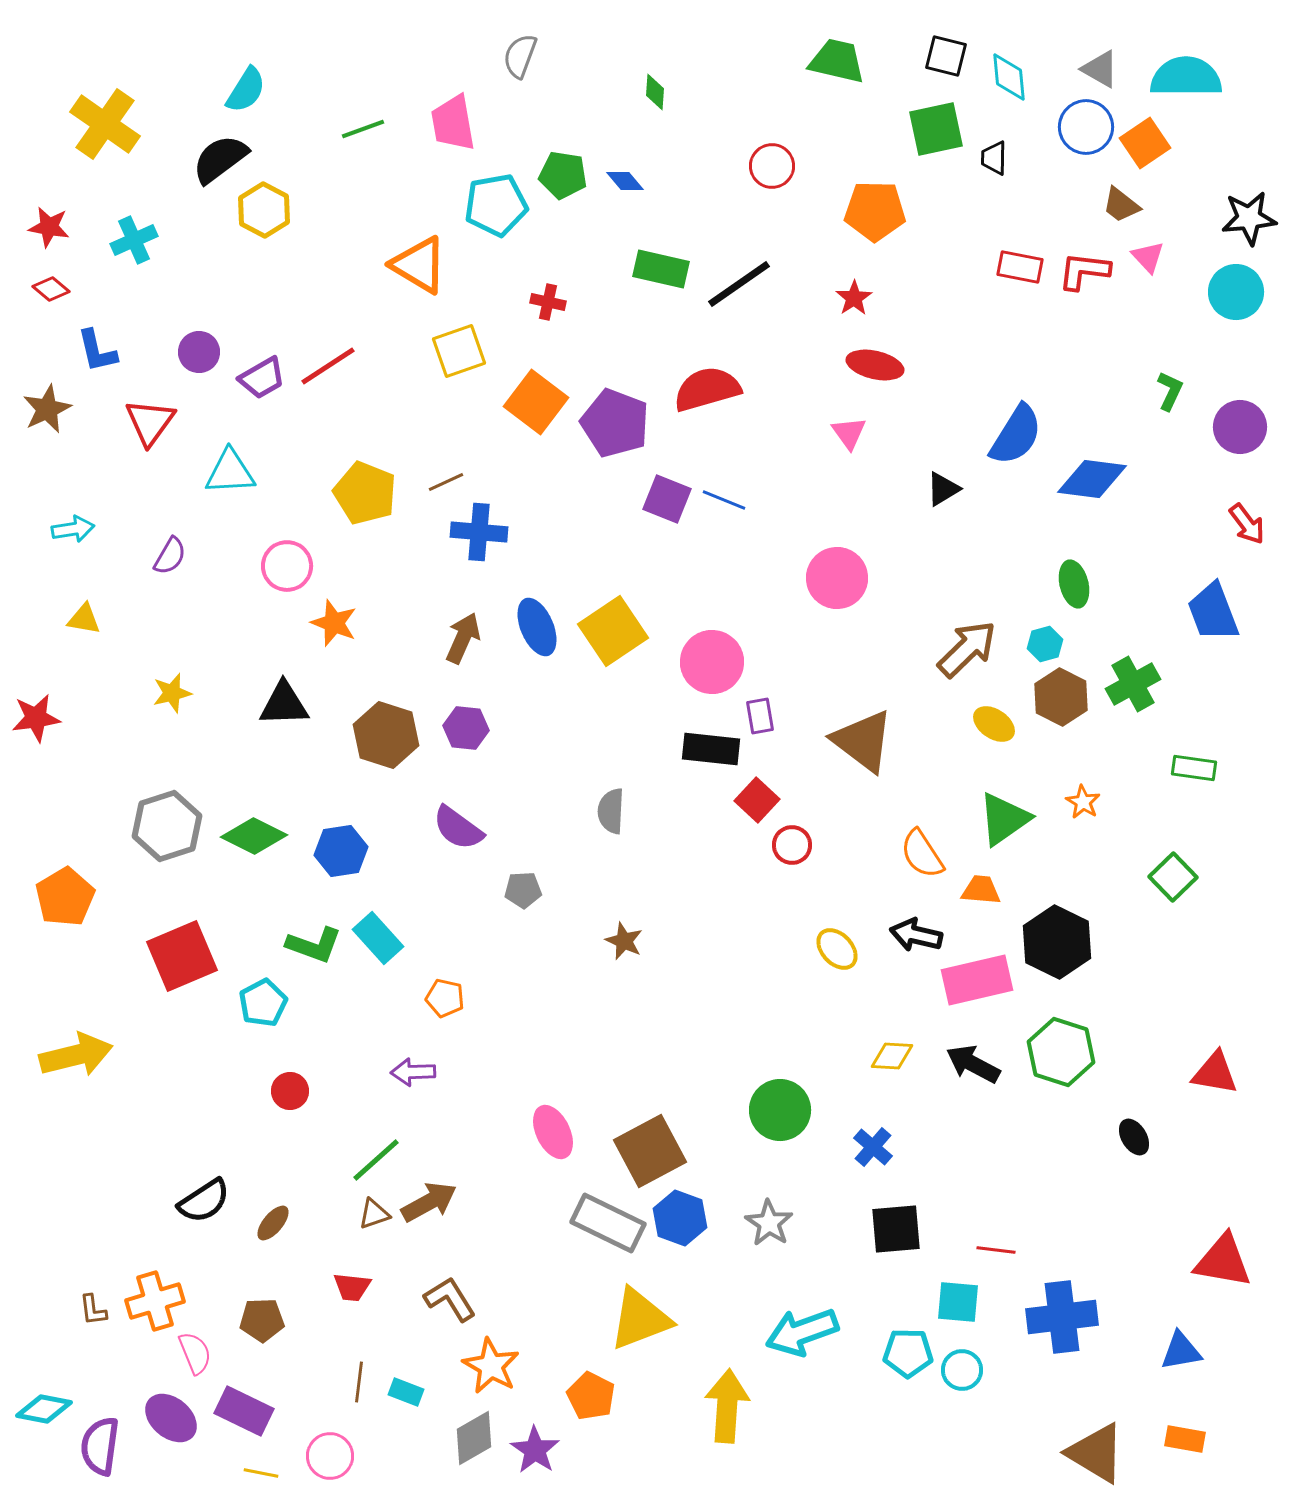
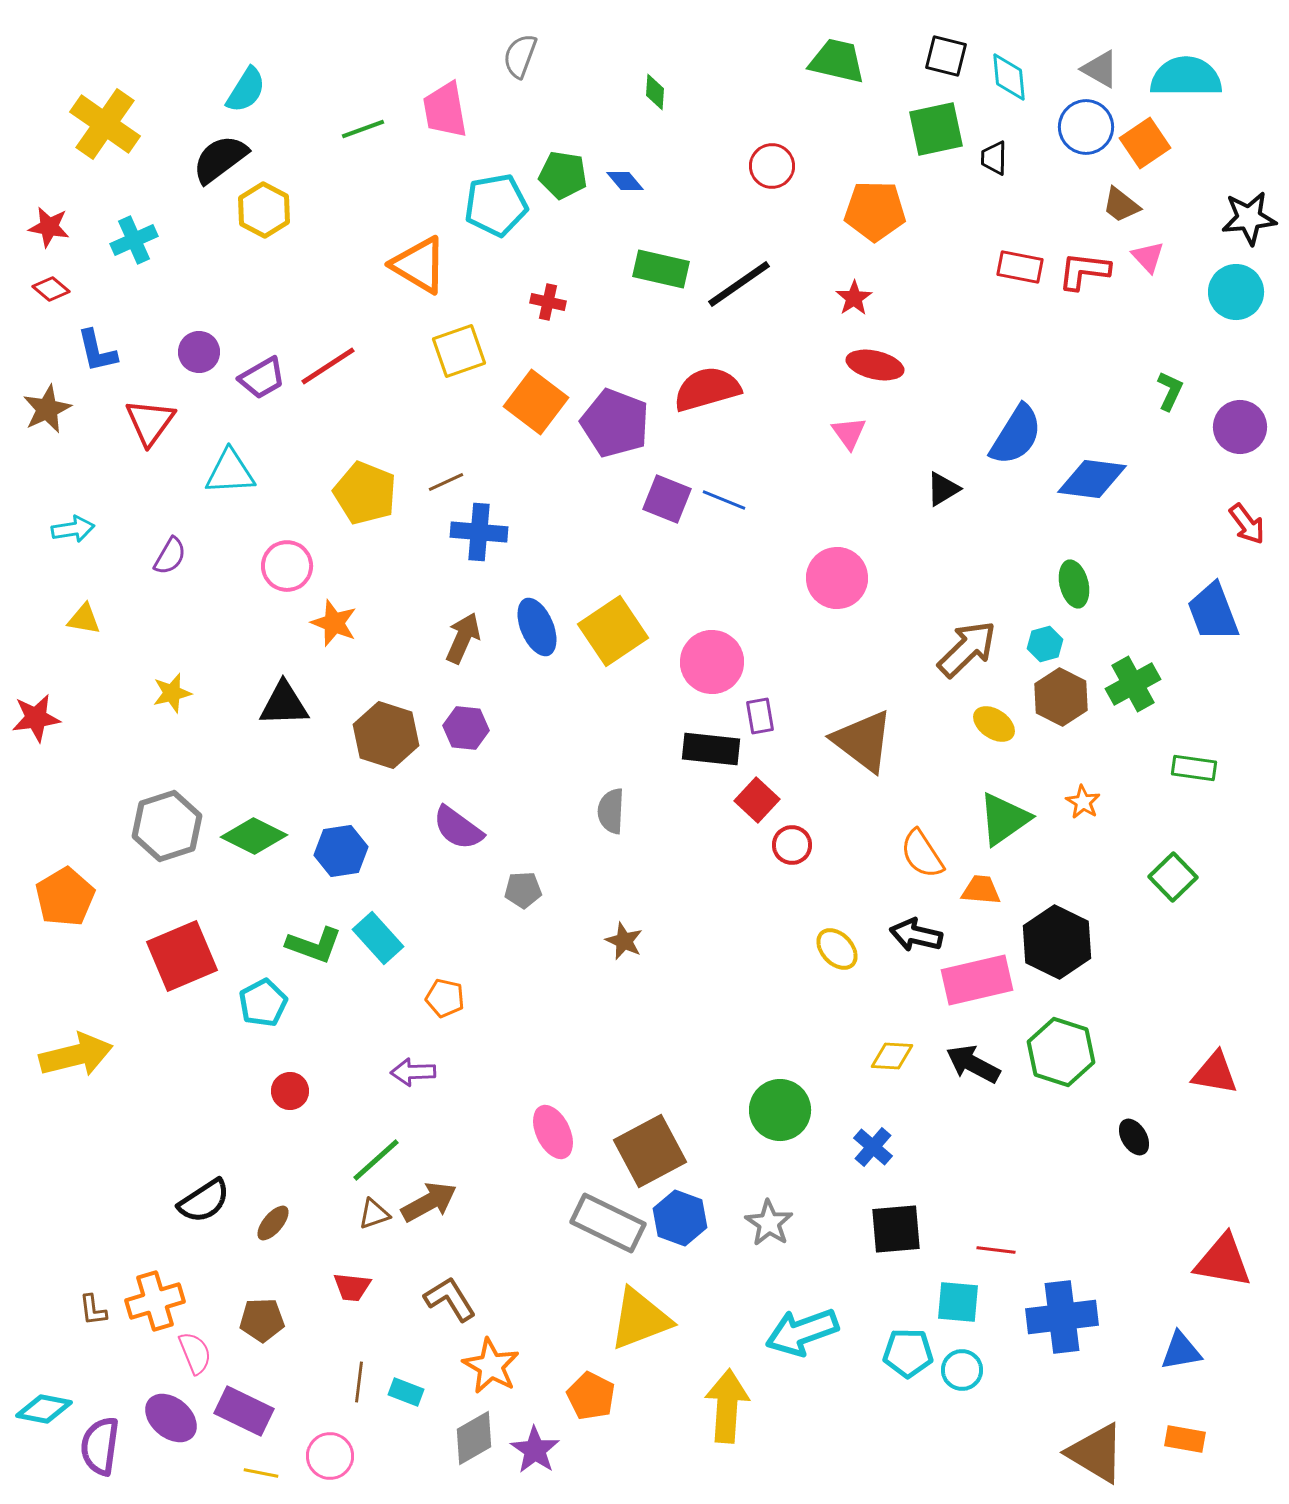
pink trapezoid at (453, 123): moved 8 px left, 13 px up
